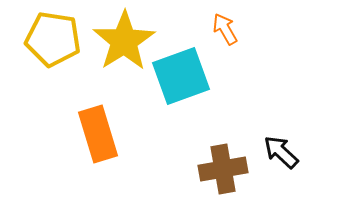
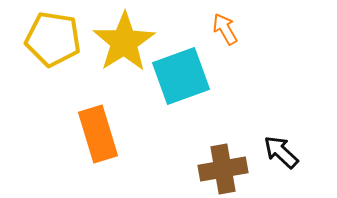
yellow star: moved 1 px down
